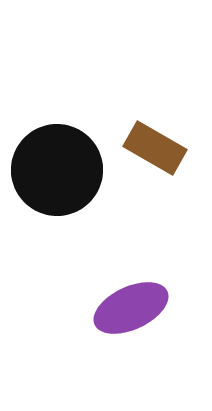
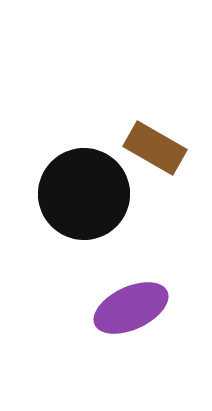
black circle: moved 27 px right, 24 px down
